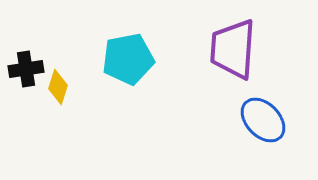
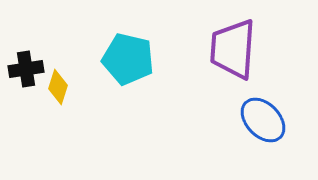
cyan pentagon: rotated 24 degrees clockwise
